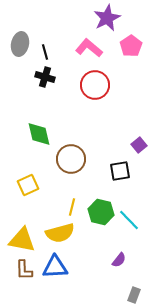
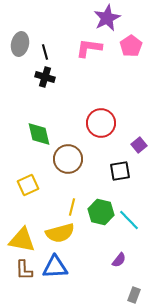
pink L-shape: rotated 32 degrees counterclockwise
red circle: moved 6 px right, 38 px down
brown circle: moved 3 px left
